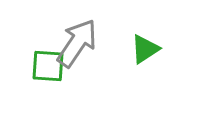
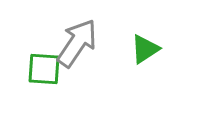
green square: moved 4 px left, 3 px down
